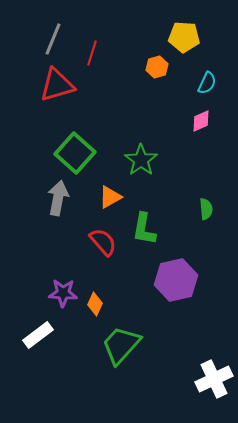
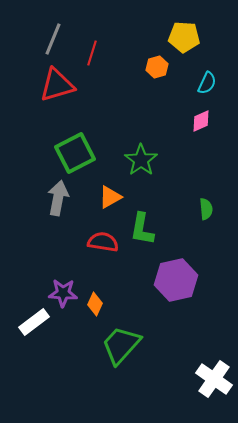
green square: rotated 21 degrees clockwise
green L-shape: moved 2 px left
red semicircle: rotated 40 degrees counterclockwise
white rectangle: moved 4 px left, 13 px up
white cross: rotated 30 degrees counterclockwise
